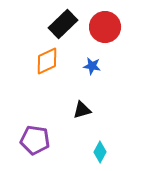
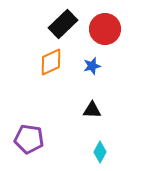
red circle: moved 2 px down
orange diamond: moved 4 px right, 1 px down
blue star: rotated 24 degrees counterclockwise
black triangle: moved 10 px right; rotated 18 degrees clockwise
purple pentagon: moved 6 px left, 1 px up
